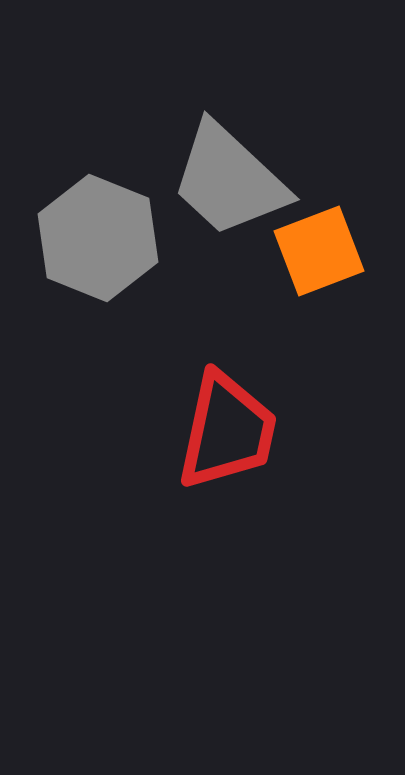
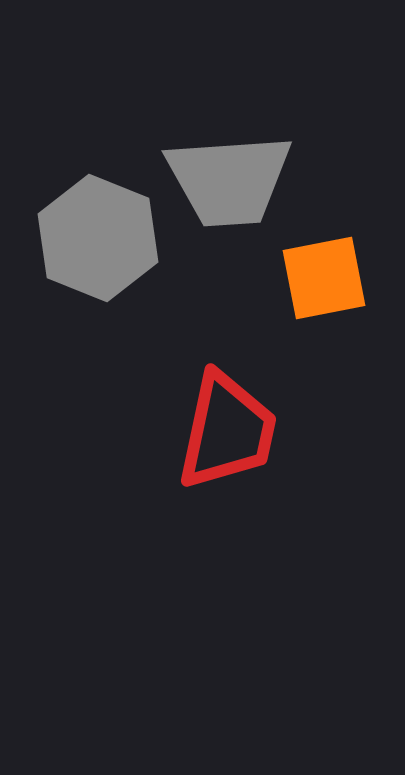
gray trapezoid: rotated 47 degrees counterclockwise
orange square: moved 5 px right, 27 px down; rotated 10 degrees clockwise
